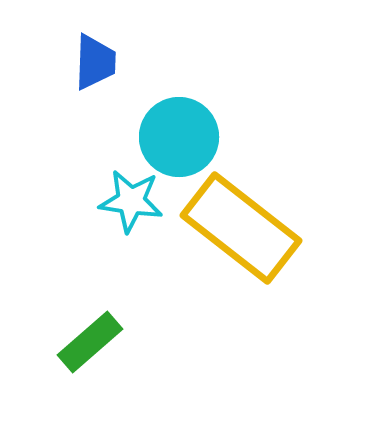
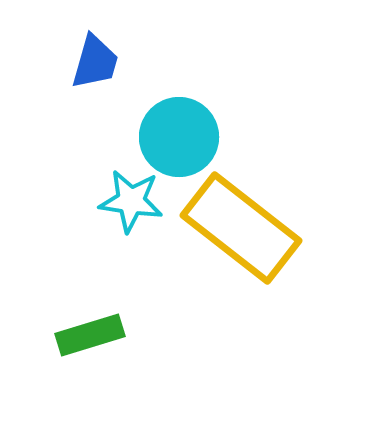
blue trapezoid: rotated 14 degrees clockwise
green rectangle: moved 7 px up; rotated 24 degrees clockwise
